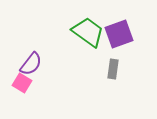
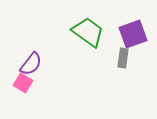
purple square: moved 14 px right
gray rectangle: moved 10 px right, 11 px up
pink square: moved 1 px right
